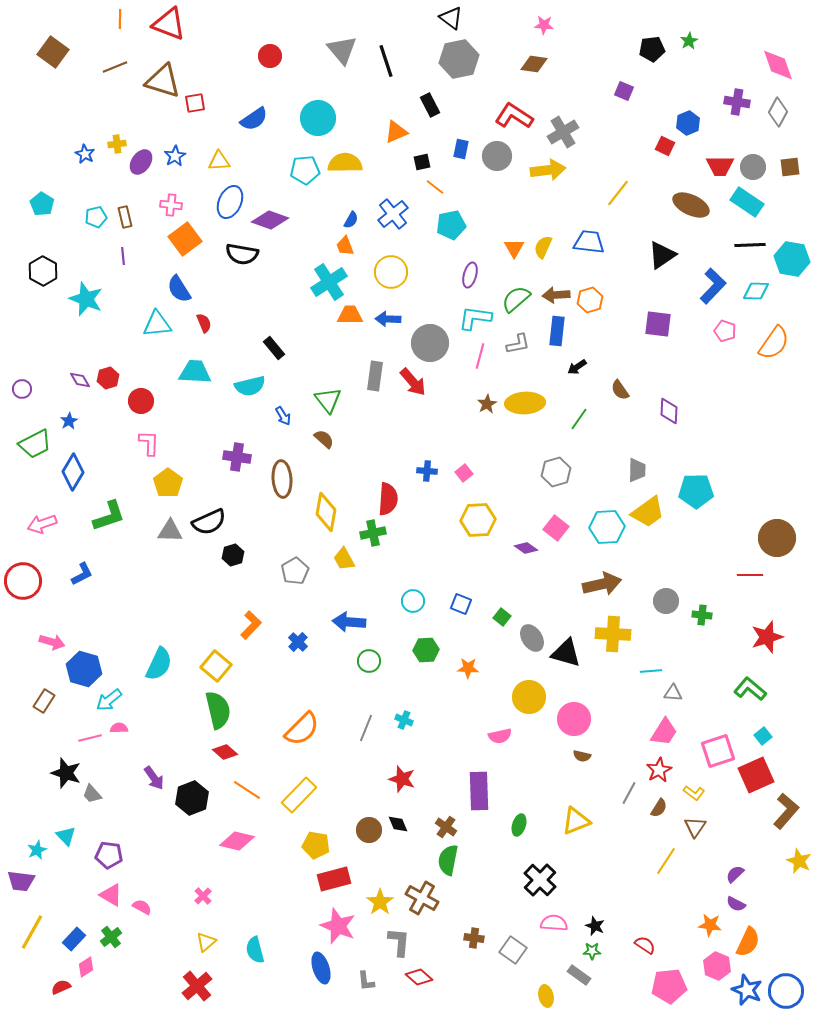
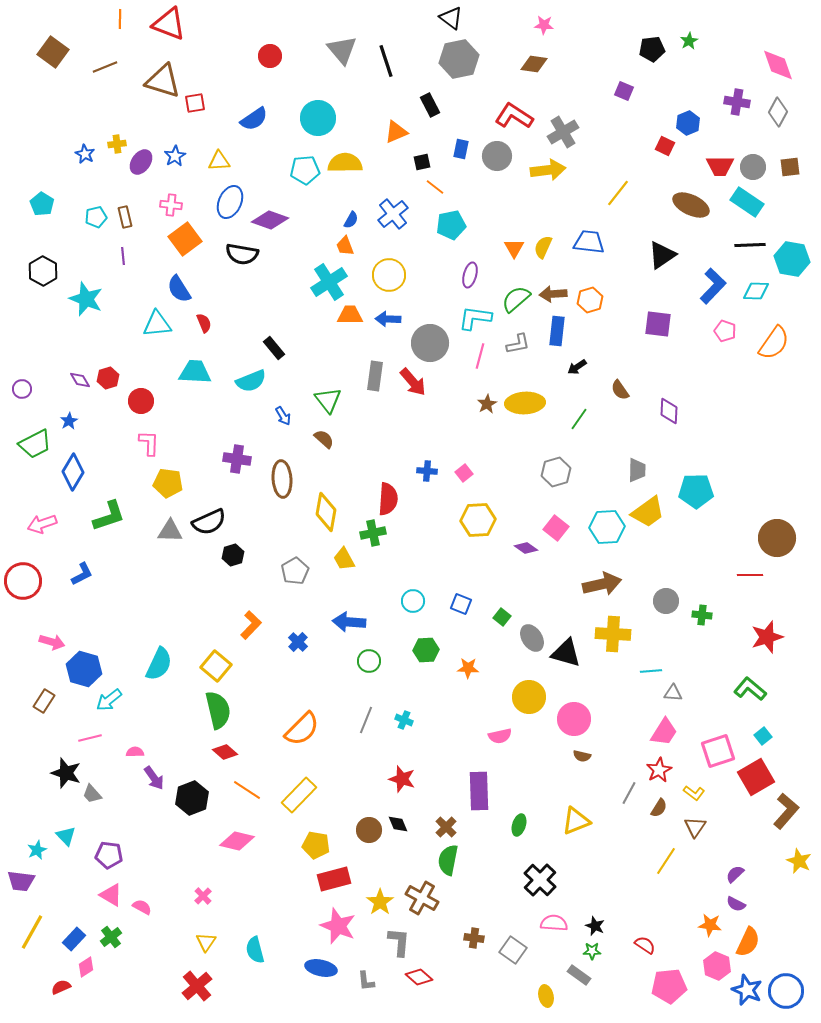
brown line at (115, 67): moved 10 px left
yellow circle at (391, 272): moved 2 px left, 3 px down
brown arrow at (556, 295): moved 3 px left, 1 px up
cyan semicircle at (250, 386): moved 1 px right, 5 px up; rotated 8 degrees counterclockwise
purple cross at (237, 457): moved 2 px down
yellow pentagon at (168, 483): rotated 28 degrees counterclockwise
pink semicircle at (119, 728): moved 16 px right, 24 px down
gray line at (366, 728): moved 8 px up
red square at (756, 775): moved 2 px down; rotated 6 degrees counterclockwise
brown cross at (446, 827): rotated 10 degrees clockwise
yellow triangle at (206, 942): rotated 15 degrees counterclockwise
blue ellipse at (321, 968): rotated 60 degrees counterclockwise
